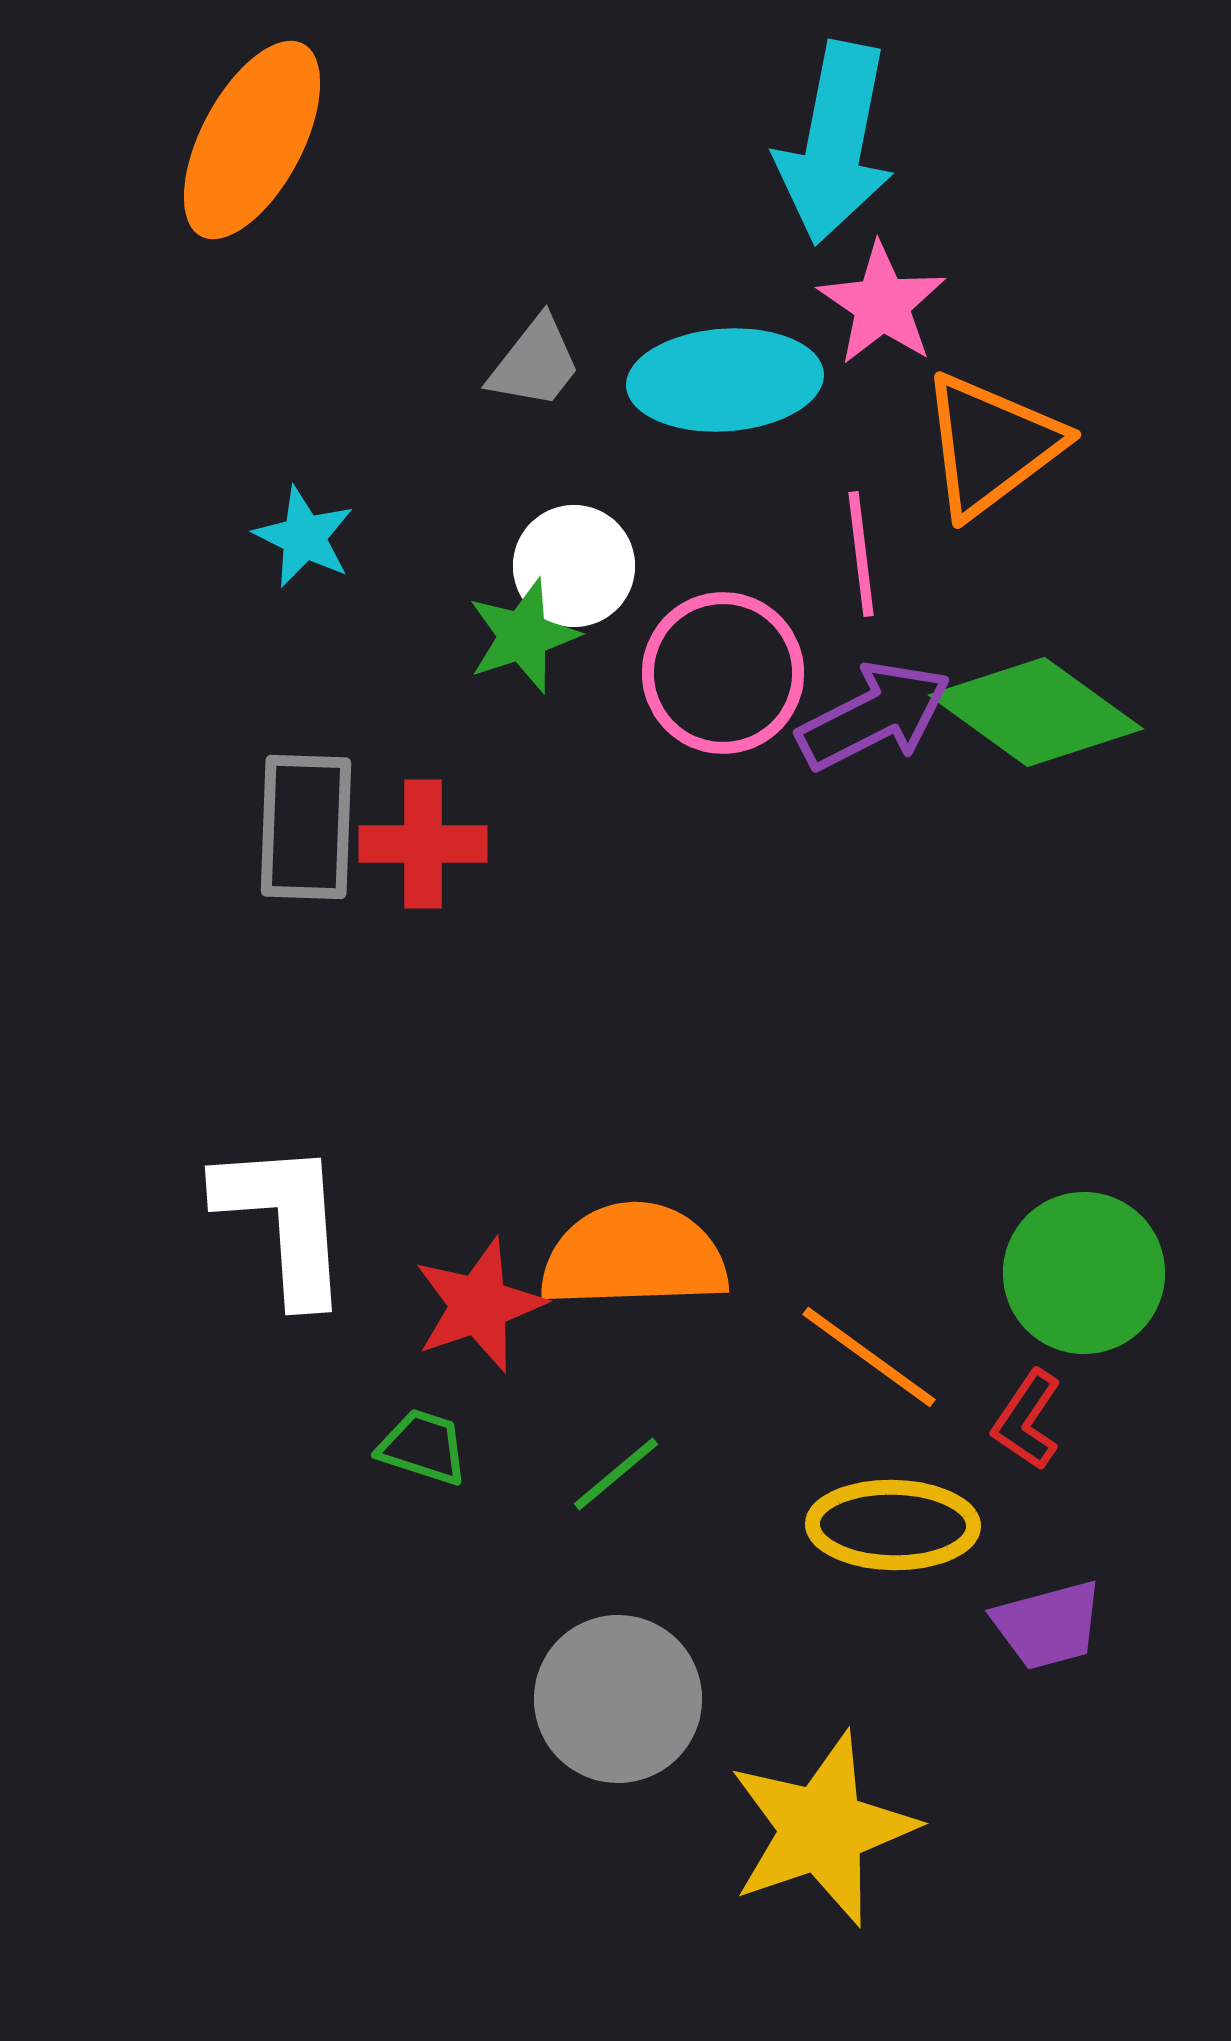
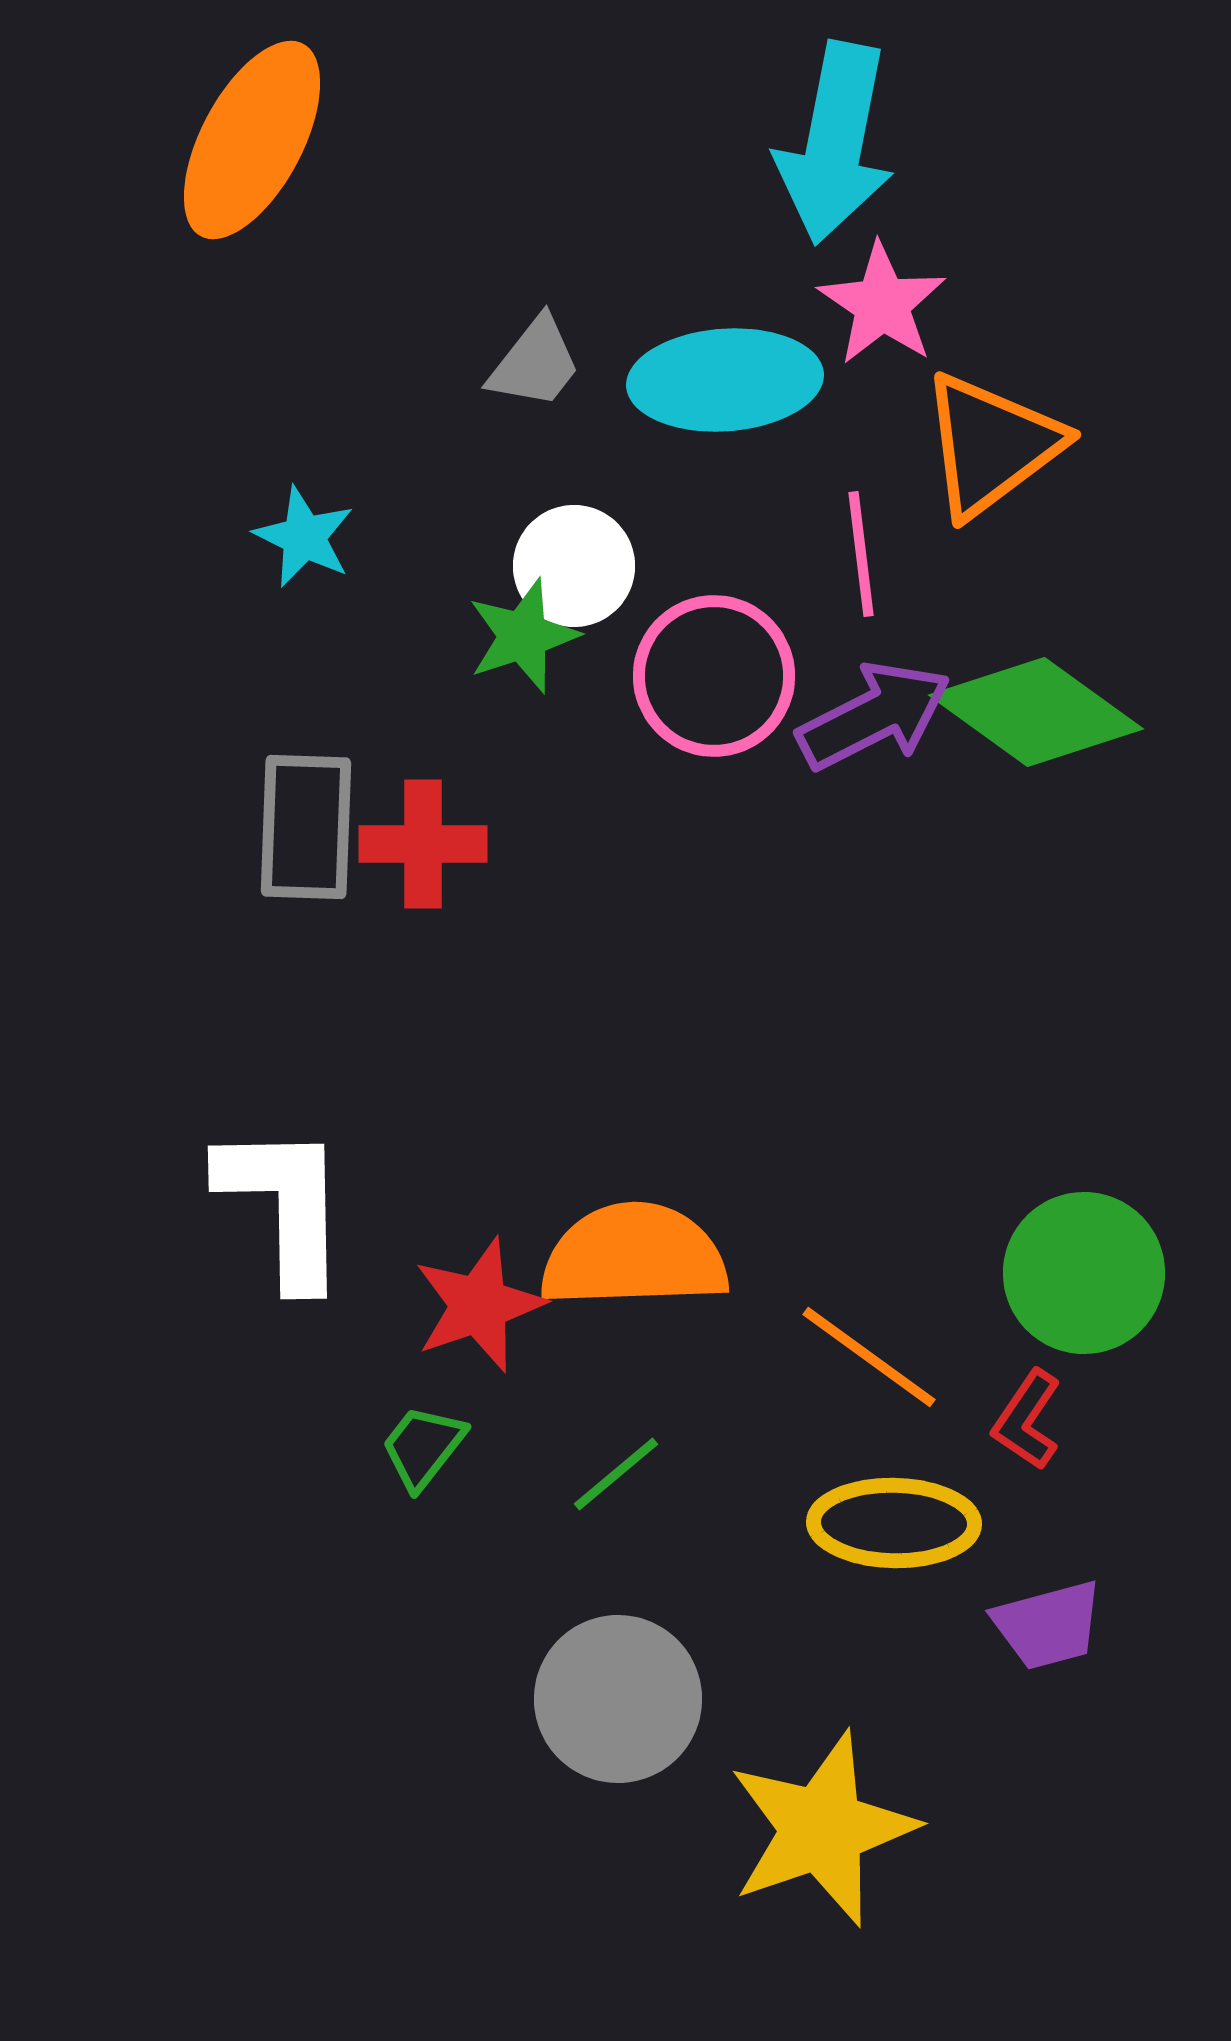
pink circle: moved 9 px left, 3 px down
white L-shape: moved 16 px up; rotated 3 degrees clockwise
green trapezoid: rotated 70 degrees counterclockwise
yellow ellipse: moved 1 px right, 2 px up
